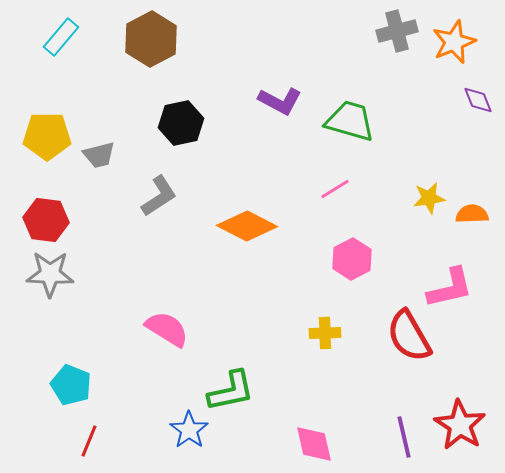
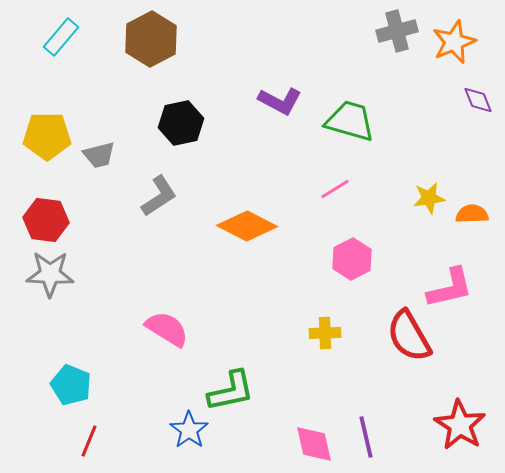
purple line: moved 38 px left
